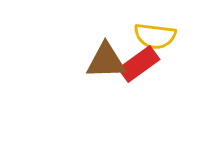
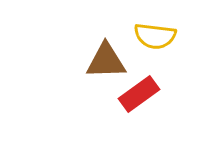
red rectangle: moved 30 px down
